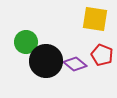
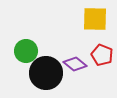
yellow square: rotated 8 degrees counterclockwise
green circle: moved 9 px down
black circle: moved 12 px down
